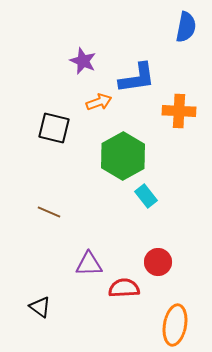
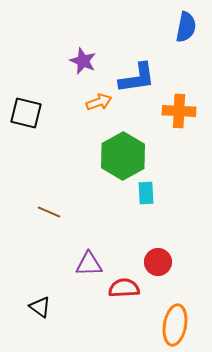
black square: moved 28 px left, 15 px up
cyan rectangle: moved 3 px up; rotated 35 degrees clockwise
